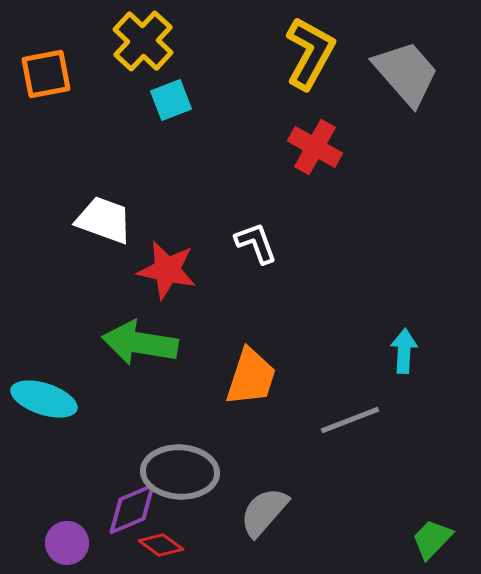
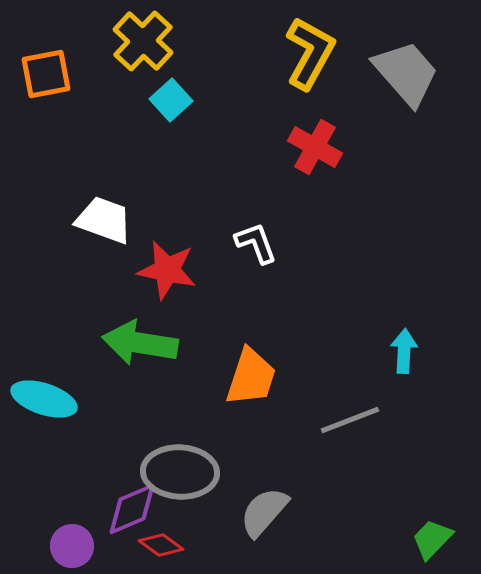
cyan square: rotated 21 degrees counterclockwise
purple circle: moved 5 px right, 3 px down
